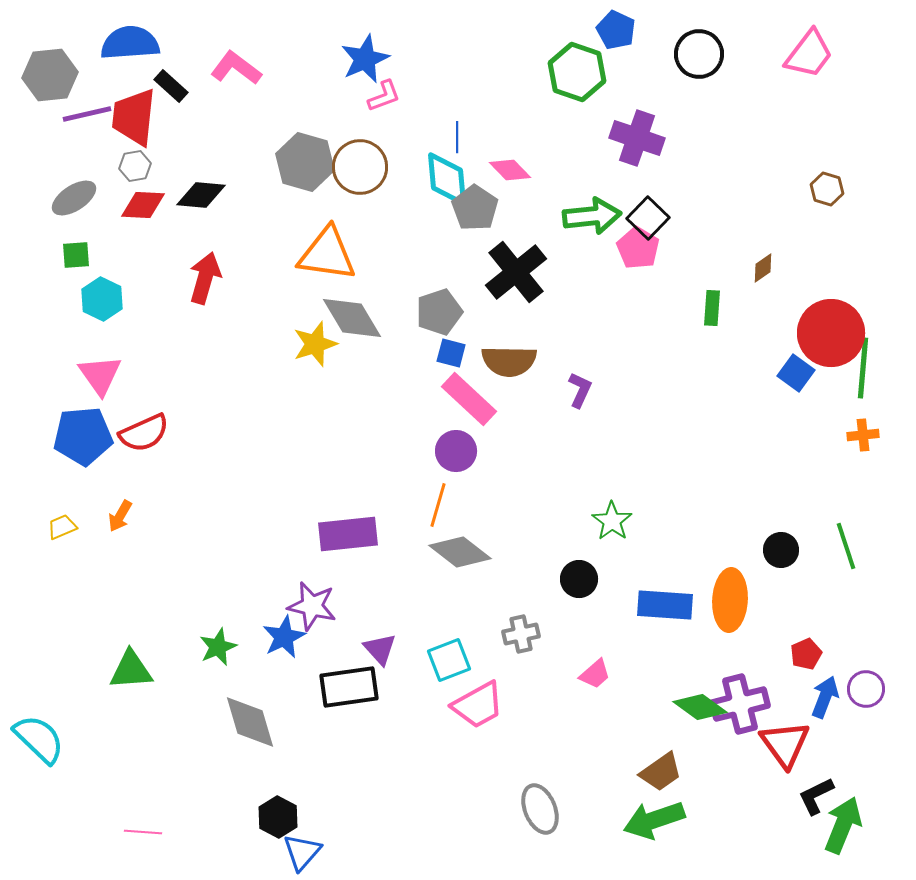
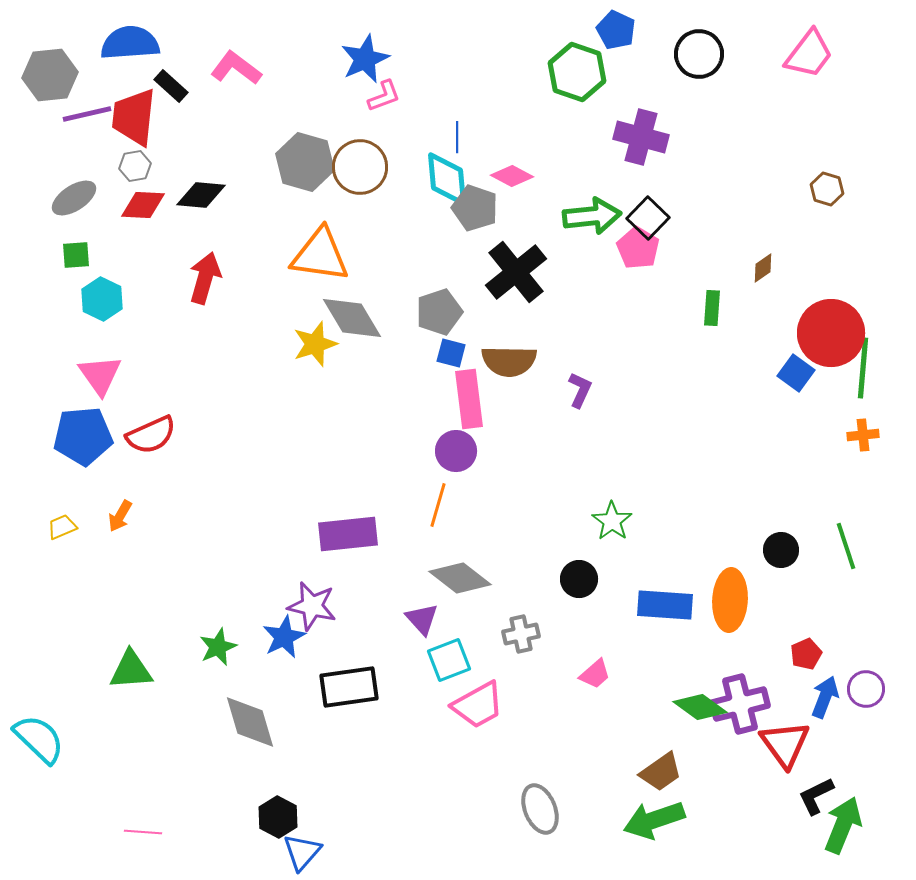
purple cross at (637, 138): moved 4 px right, 1 px up; rotated 4 degrees counterclockwise
pink diamond at (510, 170): moved 2 px right, 6 px down; rotated 18 degrees counterclockwise
gray pentagon at (475, 208): rotated 15 degrees counterclockwise
orange triangle at (327, 254): moved 7 px left, 1 px down
pink rectangle at (469, 399): rotated 40 degrees clockwise
red semicircle at (144, 433): moved 7 px right, 2 px down
gray diamond at (460, 552): moved 26 px down
purple triangle at (380, 649): moved 42 px right, 30 px up
